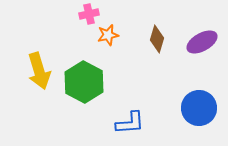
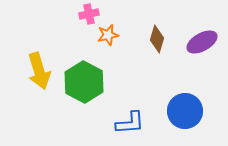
blue circle: moved 14 px left, 3 px down
